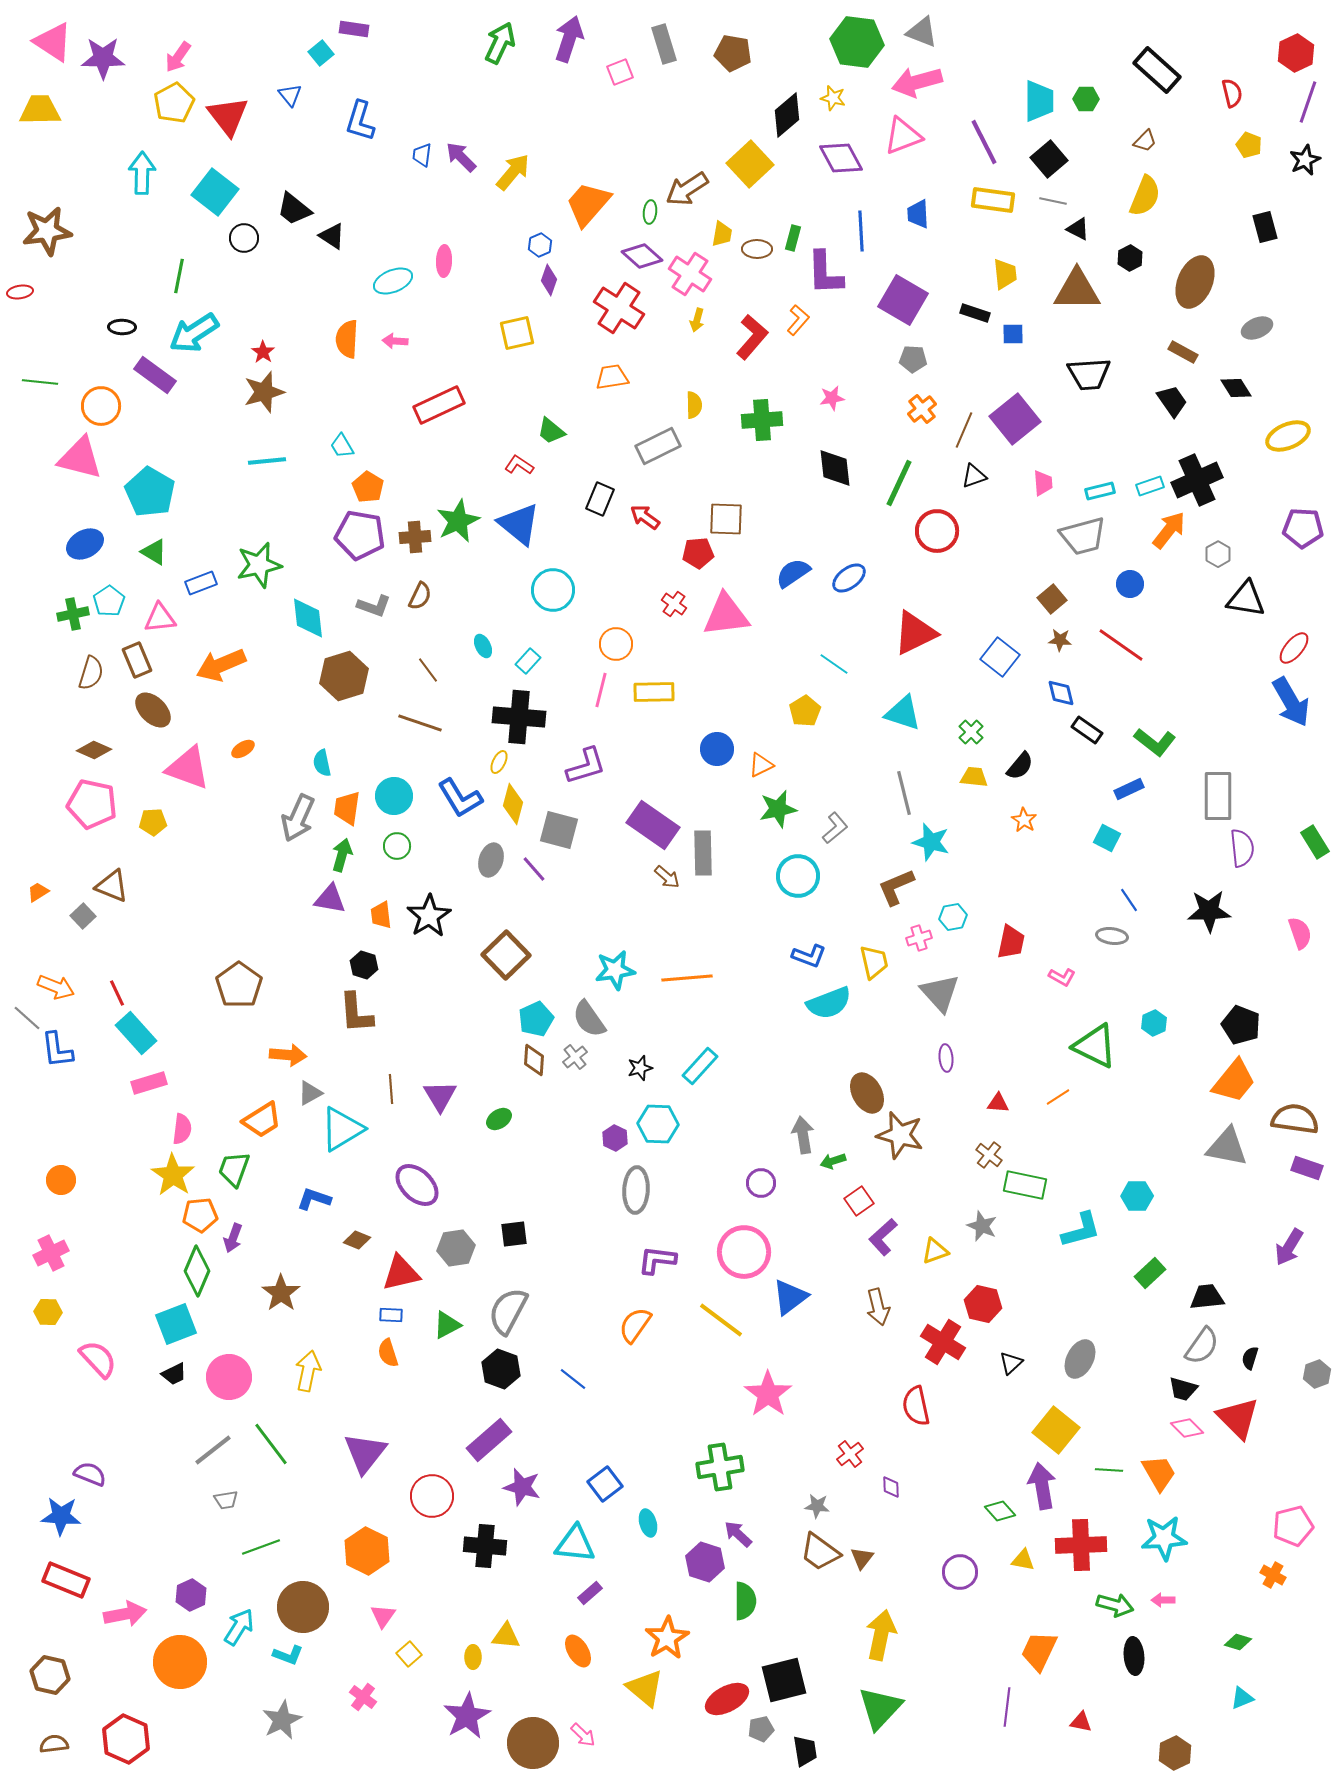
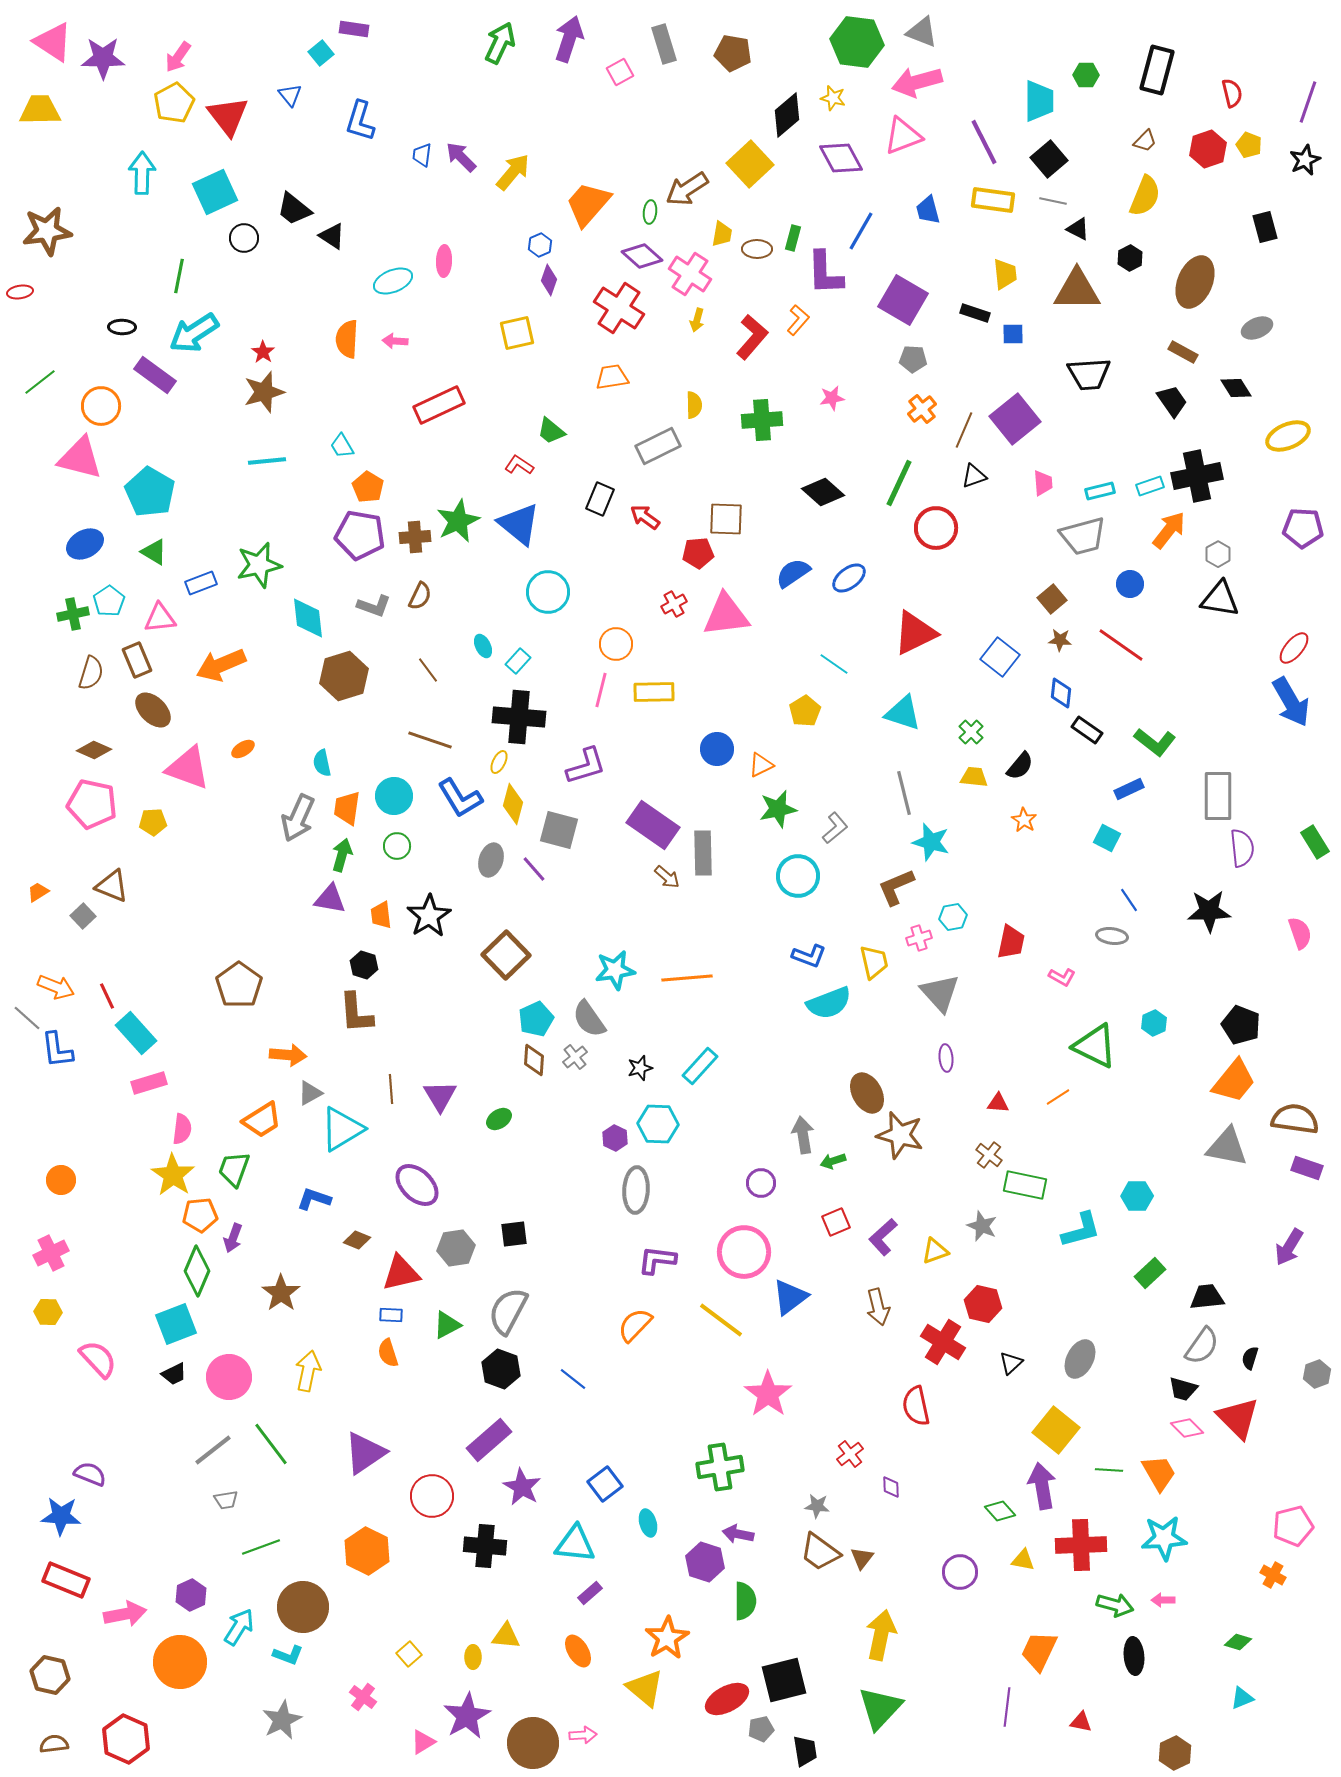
red hexagon at (1296, 53): moved 88 px left, 96 px down; rotated 6 degrees clockwise
black rectangle at (1157, 70): rotated 63 degrees clockwise
pink square at (620, 72): rotated 8 degrees counterclockwise
green hexagon at (1086, 99): moved 24 px up
cyan square at (215, 192): rotated 27 degrees clockwise
blue trapezoid at (918, 214): moved 10 px right, 4 px up; rotated 12 degrees counterclockwise
blue line at (861, 231): rotated 33 degrees clockwise
green line at (40, 382): rotated 44 degrees counterclockwise
black diamond at (835, 468): moved 12 px left, 24 px down; rotated 42 degrees counterclockwise
black cross at (1197, 480): moved 4 px up; rotated 12 degrees clockwise
red circle at (937, 531): moved 1 px left, 3 px up
cyan circle at (553, 590): moved 5 px left, 2 px down
black triangle at (1246, 599): moved 26 px left
red cross at (674, 604): rotated 25 degrees clockwise
cyan rectangle at (528, 661): moved 10 px left
blue diamond at (1061, 693): rotated 20 degrees clockwise
brown line at (420, 723): moved 10 px right, 17 px down
red line at (117, 993): moved 10 px left, 3 px down
red square at (859, 1201): moved 23 px left, 21 px down; rotated 12 degrees clockwise
orange semicircle at (635, 1325): rotated 9 degrees clockwise
purple triangle at (365, 1453): rotated 18 degrees clockwise
purple star at (522, 1487): rotated 15 degrees clockwise
purple arrow at (738, 1534): rotated 32 degrees counterclockwise
pink triangle at (383, 1616): moved 40 px right, 126 px down; rotated 24 degrees clockwise
pink arrow at (583, 1735): rotated 48 degrees counterclockwise
